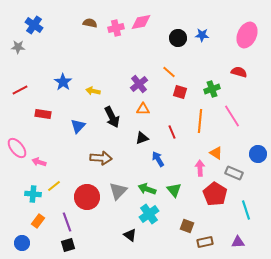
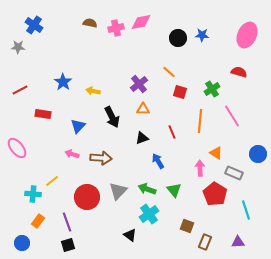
green cross at (212, 89): rotated 14 degrees counterclockwise
blue arrow at (158, 159): moved 2 px down
pink arrow at (39, 162): moved 33 px right, 8 px up
yellow line at (54, 186): moved 2 px left, 5 px up
brown rectangle at (205, 242): rotated 56 degrees counterclockwise
